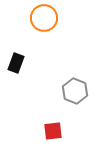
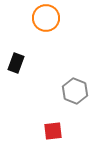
orange circle: moved 2 px right
